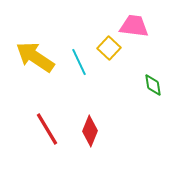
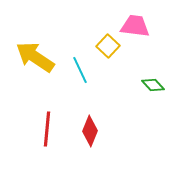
pink trapezoid: moved 1 px right
yellow square: moved 1 px left, 2 px up
cyan line: moved 1 px right, 8 px down
green diamond: rotated 35 degrees counterclockwise
red line: rotated 36 degrees clockwise
